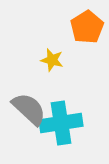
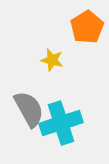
gray semicircle: rotated 18 degrees clockwise
cyan cross: rotated 9 degrees counterclockwise
